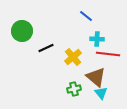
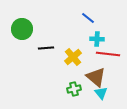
blue line: moved 2 px right, 2 px down
green circle: moved 2 px up
black line: rotated 21 degrees clockwise
